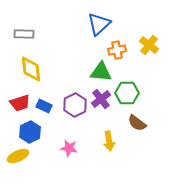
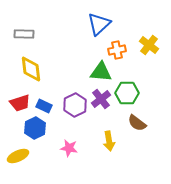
blue hexagon: moved 5 px right, 4 px up
